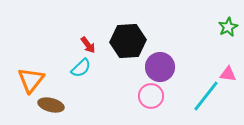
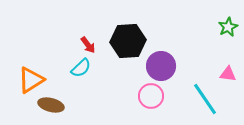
purple circle: moved 1 px right, 1 px up
orange triangle: rotated 20 degrees clockwise
cyan line: moved 1 px left, 3 px down; rotated 72 degrees counterclockwise
